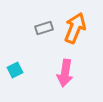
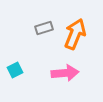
orange arrow: moved 6 px down
pink arrow: rotated 104 degrees counterclockwise
